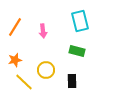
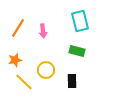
orange line: moved 3 px right, 1 px down
